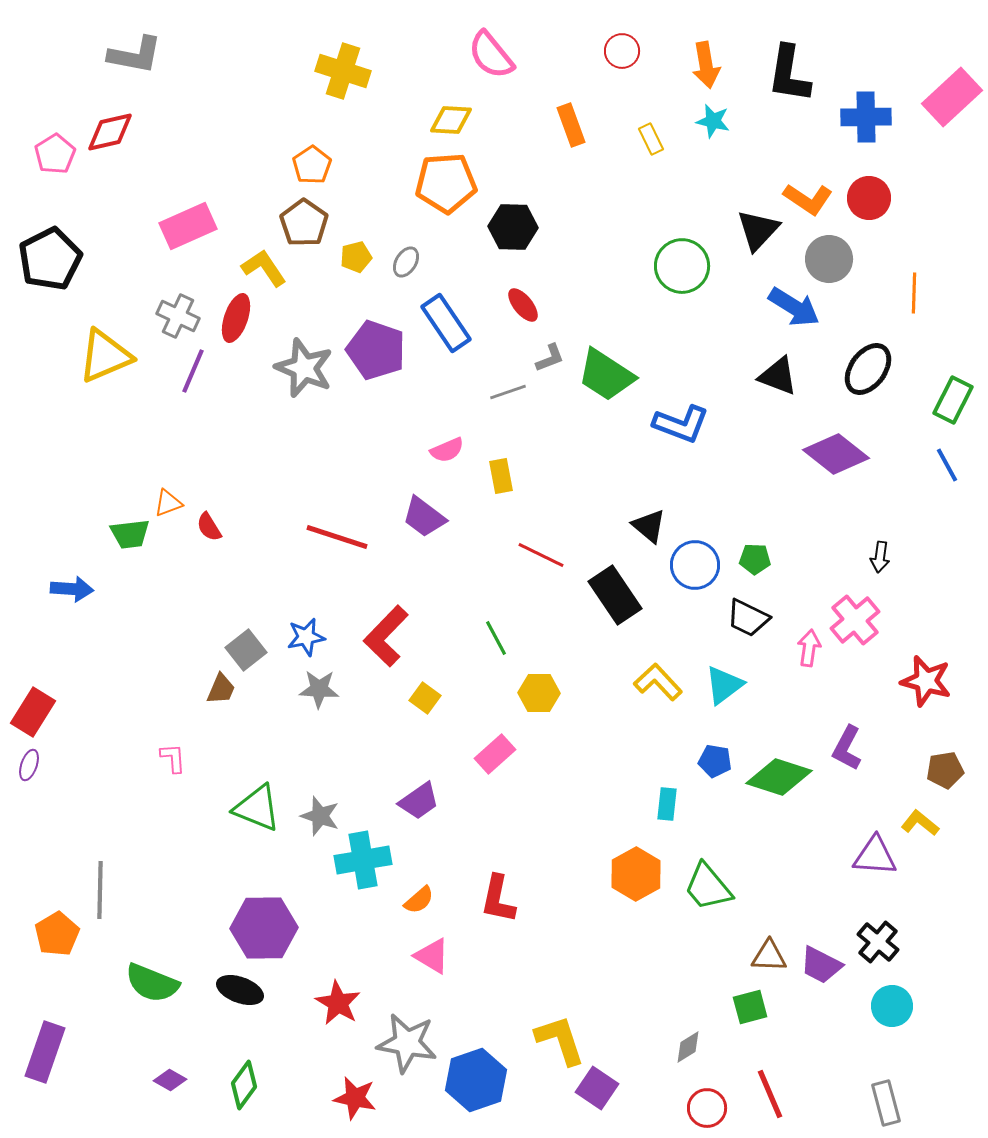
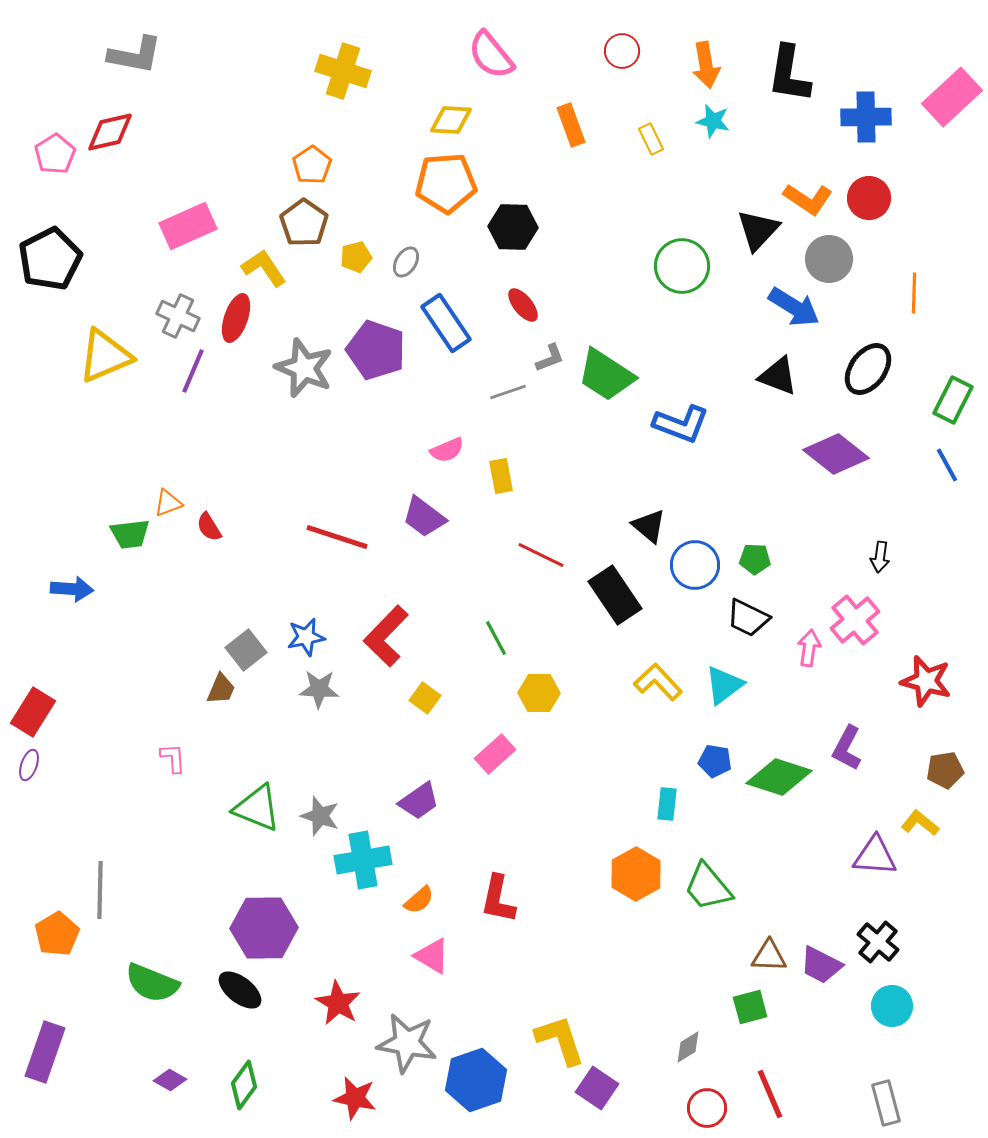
black ellipse at (240, 990): rotated 18 degrees clockwise
